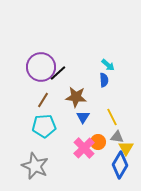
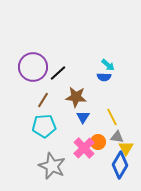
purple circle: moved 8 px left
blue semicircle: moved 3 px up; rotated 96 degrees clockwise
gray star: moved 17 px right
